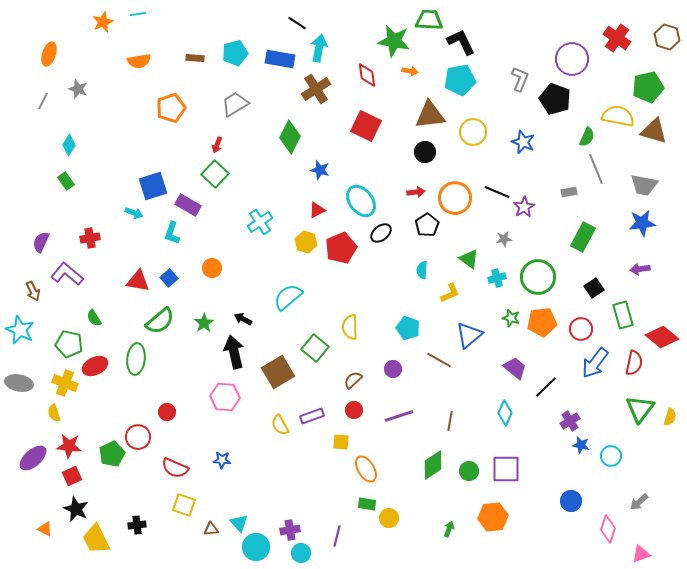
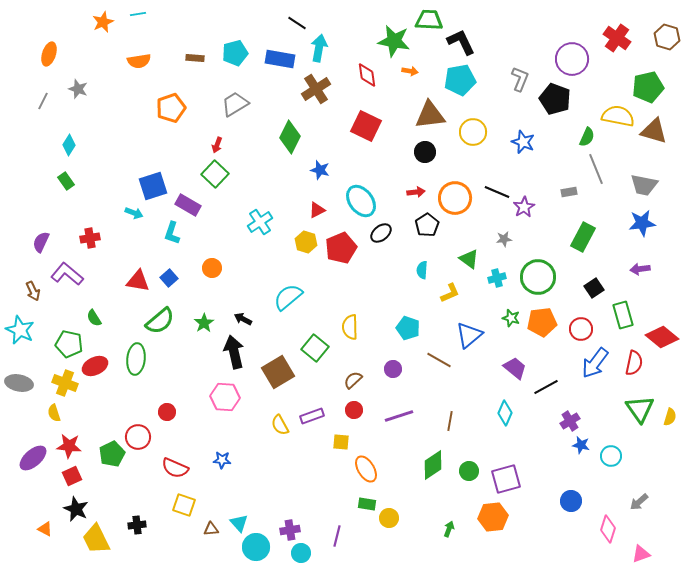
black line at (546, 387): rotated 15 degrees clockwise
green triangle at (640, 409): rotated 12 degrees counterclockwise
purple square at (506, 469): moved 10 px down; rotated 16 degrees counterclockwise
